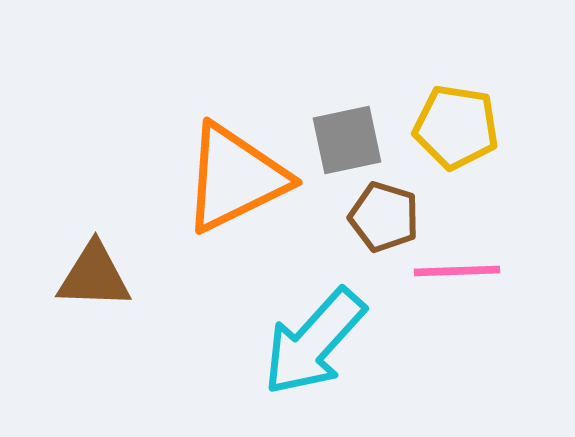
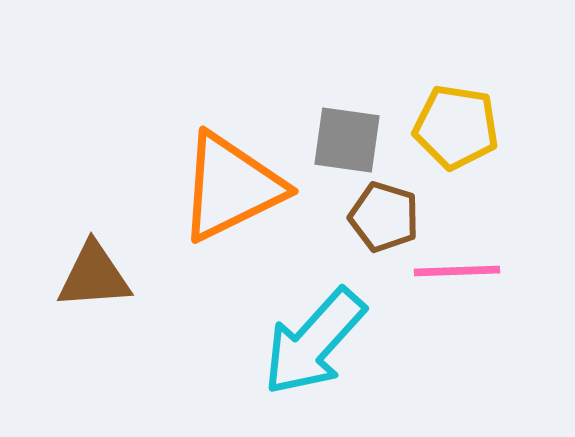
gray square: rotated 20 degrees clockwise
orange triangle: moved 4 px left, 9 px down
brown triangle: rotated 6 degrees counterclockwise
